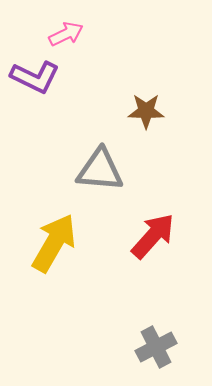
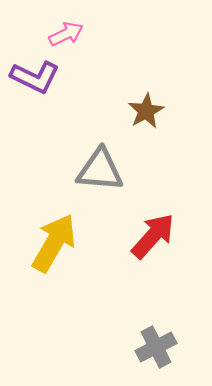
brown star: rotated 30 degrees counterclockwise
